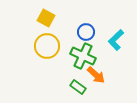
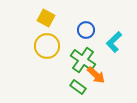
blue circle: moved 2 px up
cyan L-shape: moved 2 px left, 2 px down
green cross: moved 4 px down; rotated 10 degrees clockwise
